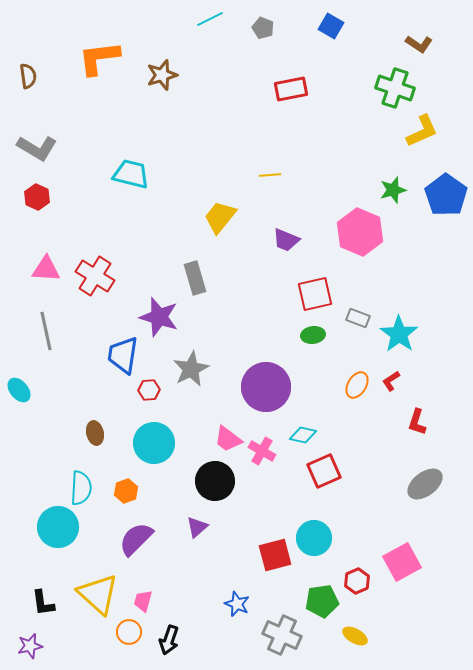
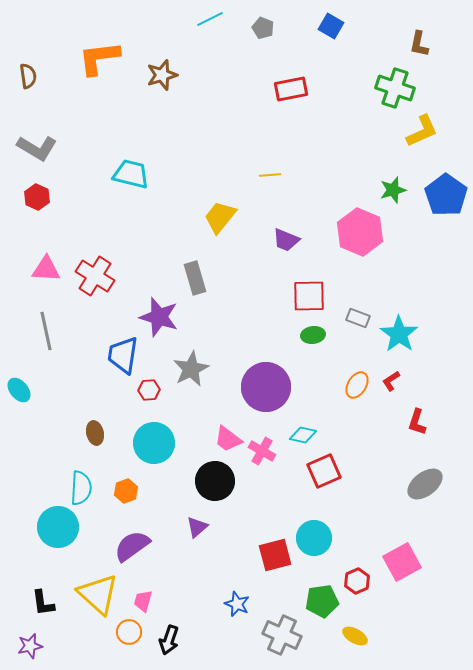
brown L-shape at (419, 44): rotated 68 degrees clockwise
red square at (315, 294): moved 6 px left, 2 px down; rotated 12 degrees clockwise
purple semicircle at (136, 539): moved 4 px left, 7 px down; rotated 9 degrees clockwise
